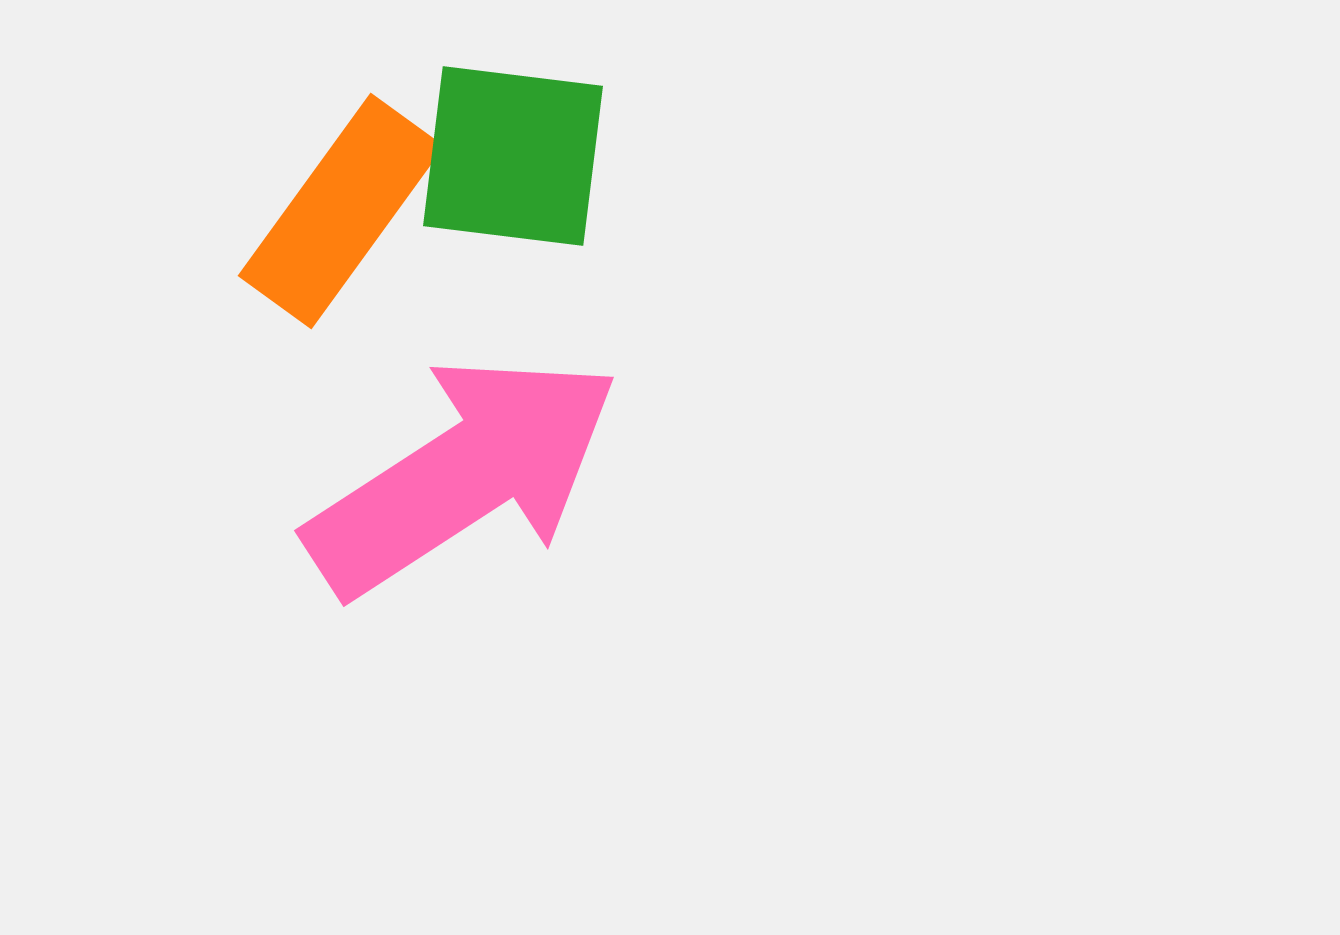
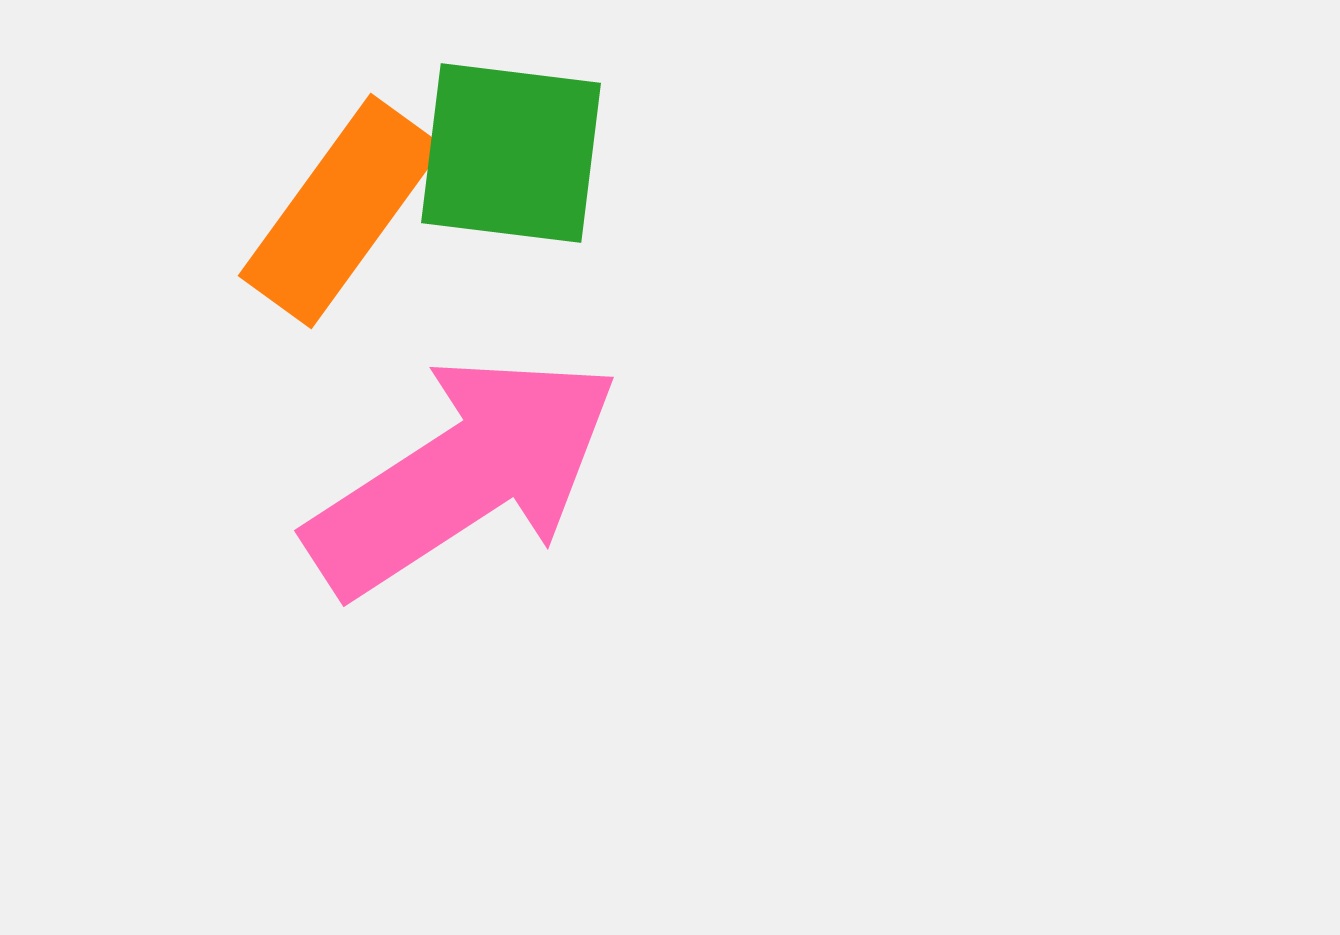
green square: moved 2 px left, 3 px up
